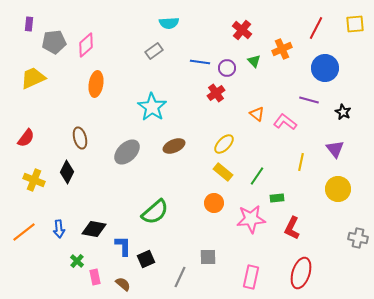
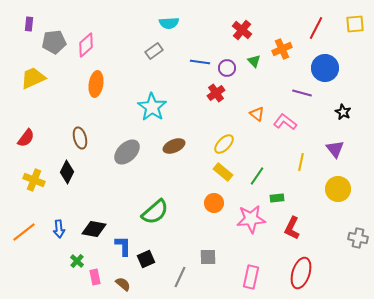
purple line at (309, 100): moved 7 px left, 7 px up
